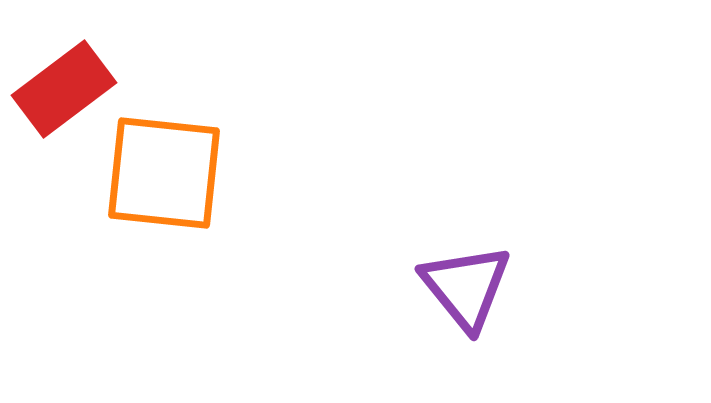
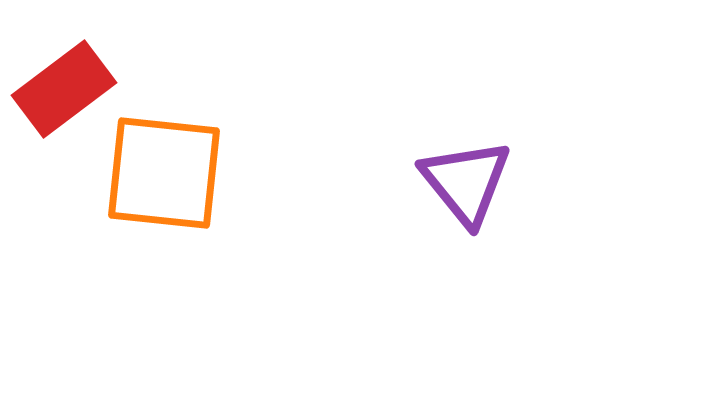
purple triangle: moved 105 px up
